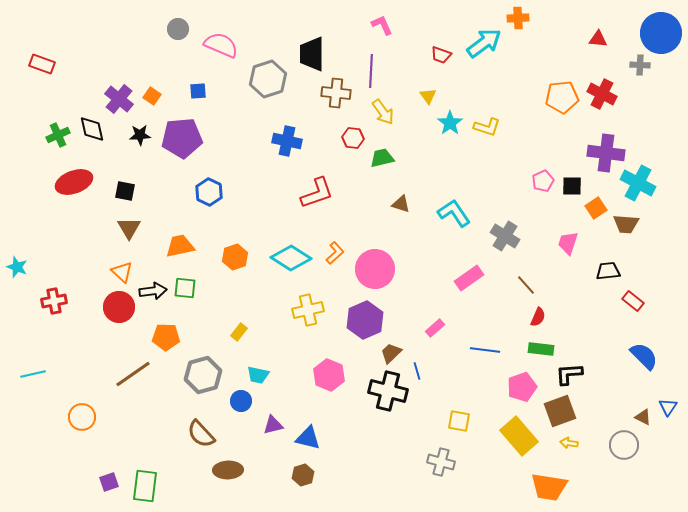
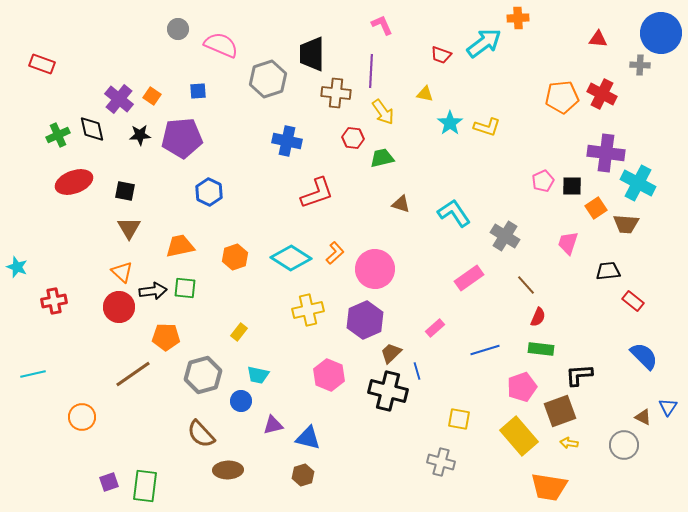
yellow triangle at (428, 96): moved 3 px left, 2 px up; rotated 42 degrees counterclockwise
blue line at (485, 350): rotated 24 degrees counterclockwise
black L-shape at (569, 374): moved 10 px right, 1 px down
yellow square at (459, 421): moved 2 px up
